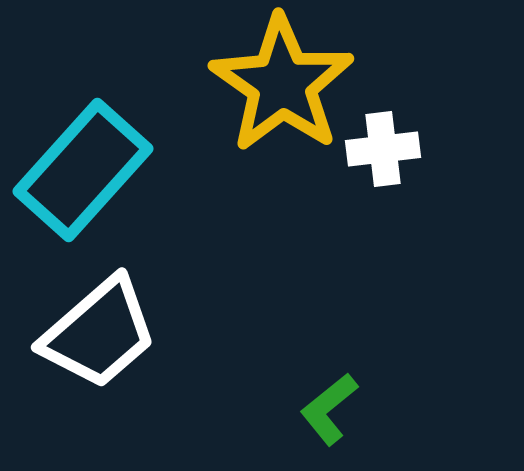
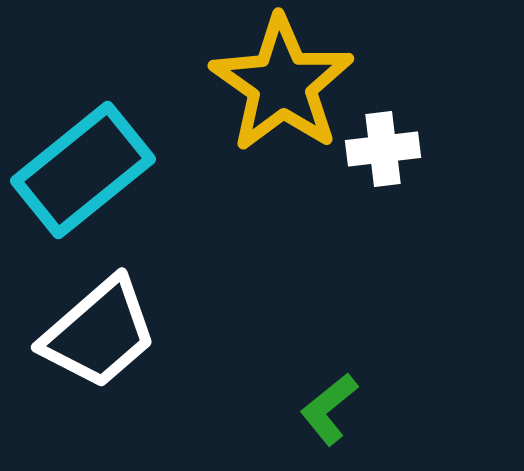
cyan rectangle: rotated 9 degrees clockwise
